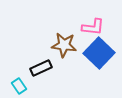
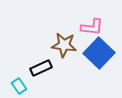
pink L-shape: moved 1 px left
